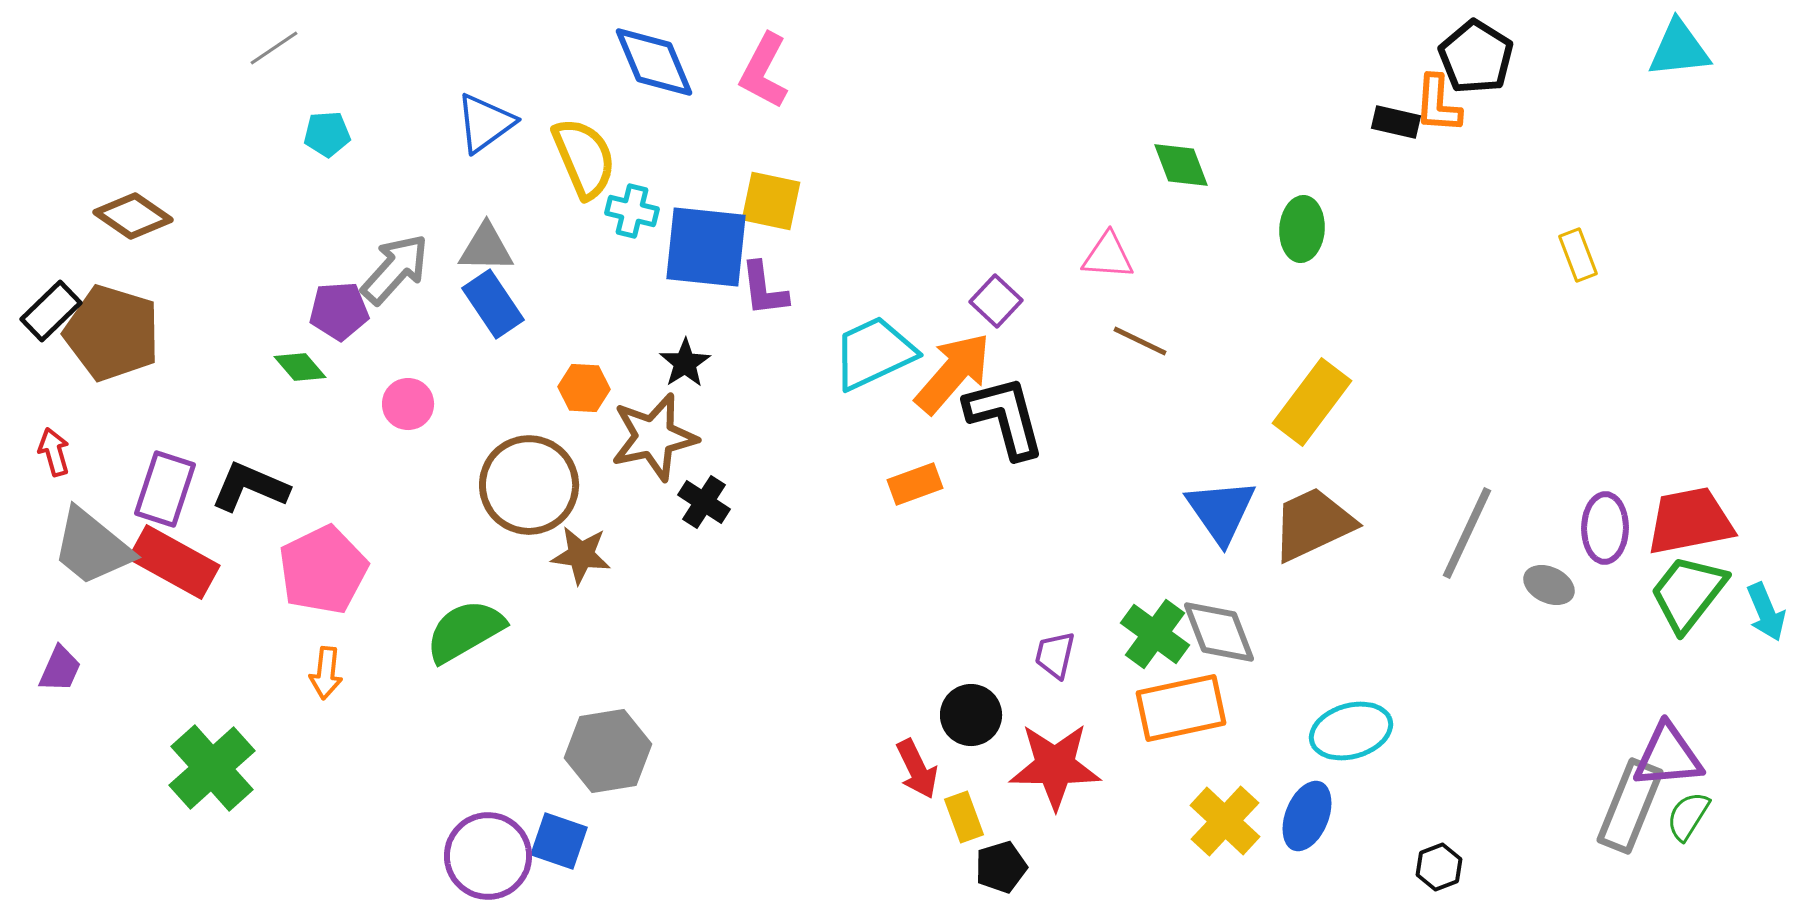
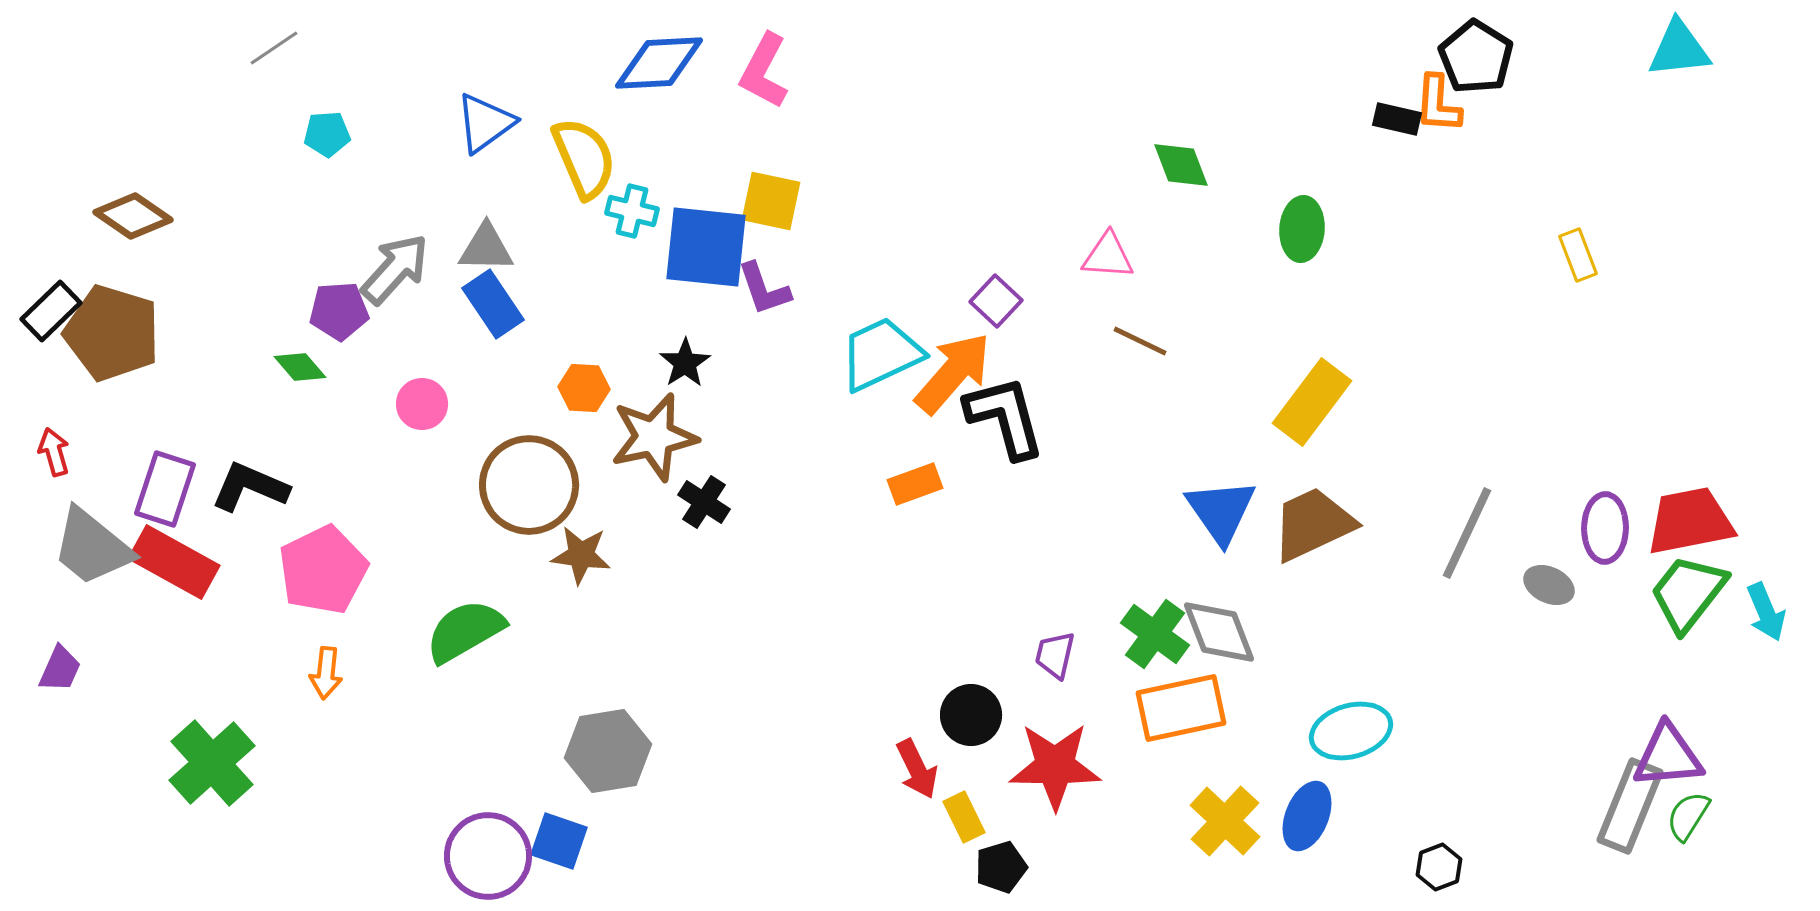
blue diamond at (654, 62): moved 5 px right, 1 px down; rotated 70 degrees counterclockwise
black rectangle at (1396, 122): moved 1 px right, 3 px up
purple L-shape at (764, 289): rotated 12 degrees counterclockwise
cyan trapezoid at (874, 353): moved 7 px right, 1 px down
pink circle at (408, 404): moved 14 px right
green cross at (212, 768): moved 5 px up
yellow rectangle at (964, 817): rotated 6 degrees counterclockwise
